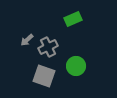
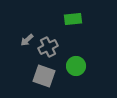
green rectangle: rotated 18 degrees clockwise
